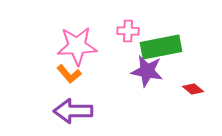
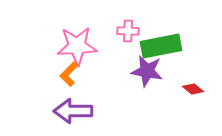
green rectangle: moved 1 px up
orange L-shape: rotated 85 degrees clockwise
